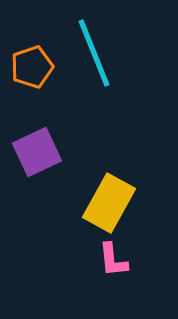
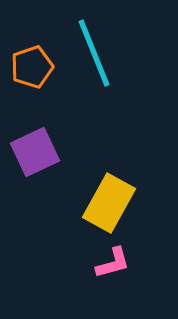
purple square: moved 2 px left
pink L-shape: moved 3 px down; rotated 99 degrees counterclockwise
